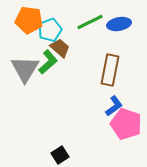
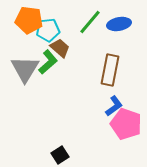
green line: rotated 24 degrees counterclockwise
cyan pentagon: moved 2 px left; rotated 15 degrees clockwise
